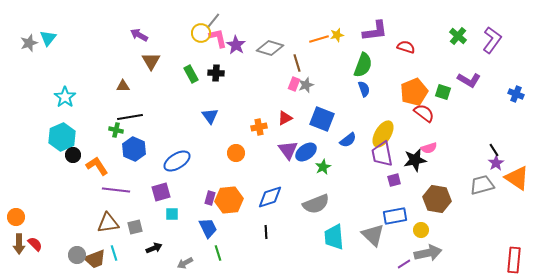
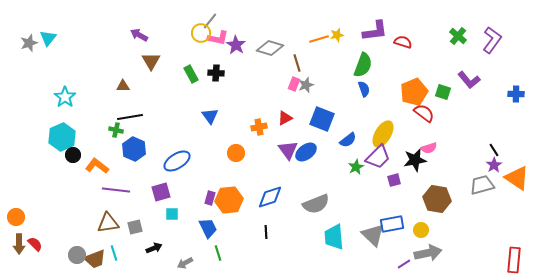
gray line at (213, 21): moved 3 px left
pink L-shape at (218, 38): rotated 115 degrees clockwise
red semicircle at (406, 47): moved 3 px left, 5 px up
purple L-shape at (469, 80): rotated 20 degrees clockwise
blue cross at (516, 94): rotated 21 degrees counterclockwise
purple trapezoid at (382, 154): moved 4 px left, 3 px down; rotated 124 degrees counterclockwise
purple star at (496, 163): moved 2 px left, 2 px down
orange L-shape at (97, 166): rotated 20 degrees counterclockwise
green star at (323, 167): moved 33 px right
blue rectangle at (395, 216): moved 3 px left, 8 px down
